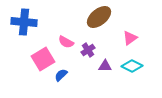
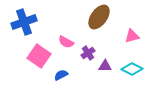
brown ellipse: rotated 15 degrees counterclockwise
blue cross: rotated 25 degrees counterclockwise
pink triangle: moved 2 px right, 2 px up; rotated 21 degrees clockwise
purple cross: moved 3 px down
pink square: moved 4 px left, 3 px up; rotated 25 degrees counterclockwise
cyan diamond: moved 3 px down
blue semicircle: rotated 16 degrees clockwise
